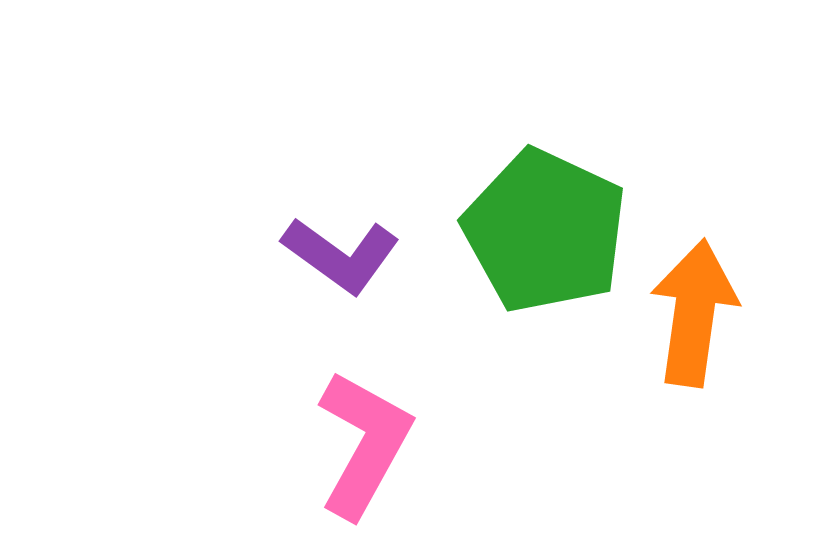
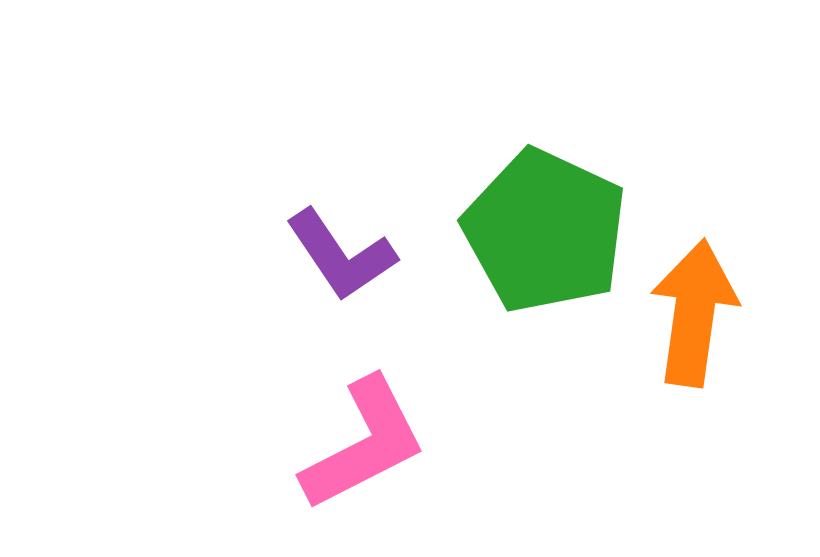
purple L-shape: rotated 20 degrees clockwise
pink L-shape: rotated 34 degrees clockwise
